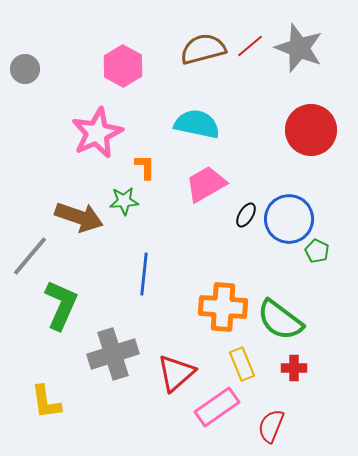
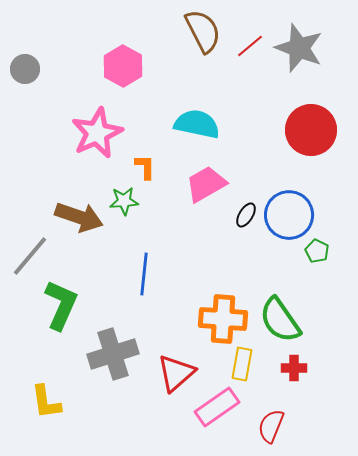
brown semicircle: moved 18 px up; rotated 78 degrees clockwise
blue circle: moved 4 px up
orange cross: moved 12 px down
green semicircle: rotated 18 degrees clockwise
yellow rectangle: rotated 32 degrees clockwise
